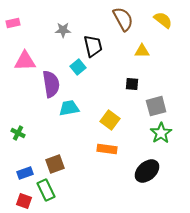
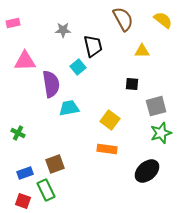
green star: rotated 15 degrees clockwise
red square: moved 1 px left
